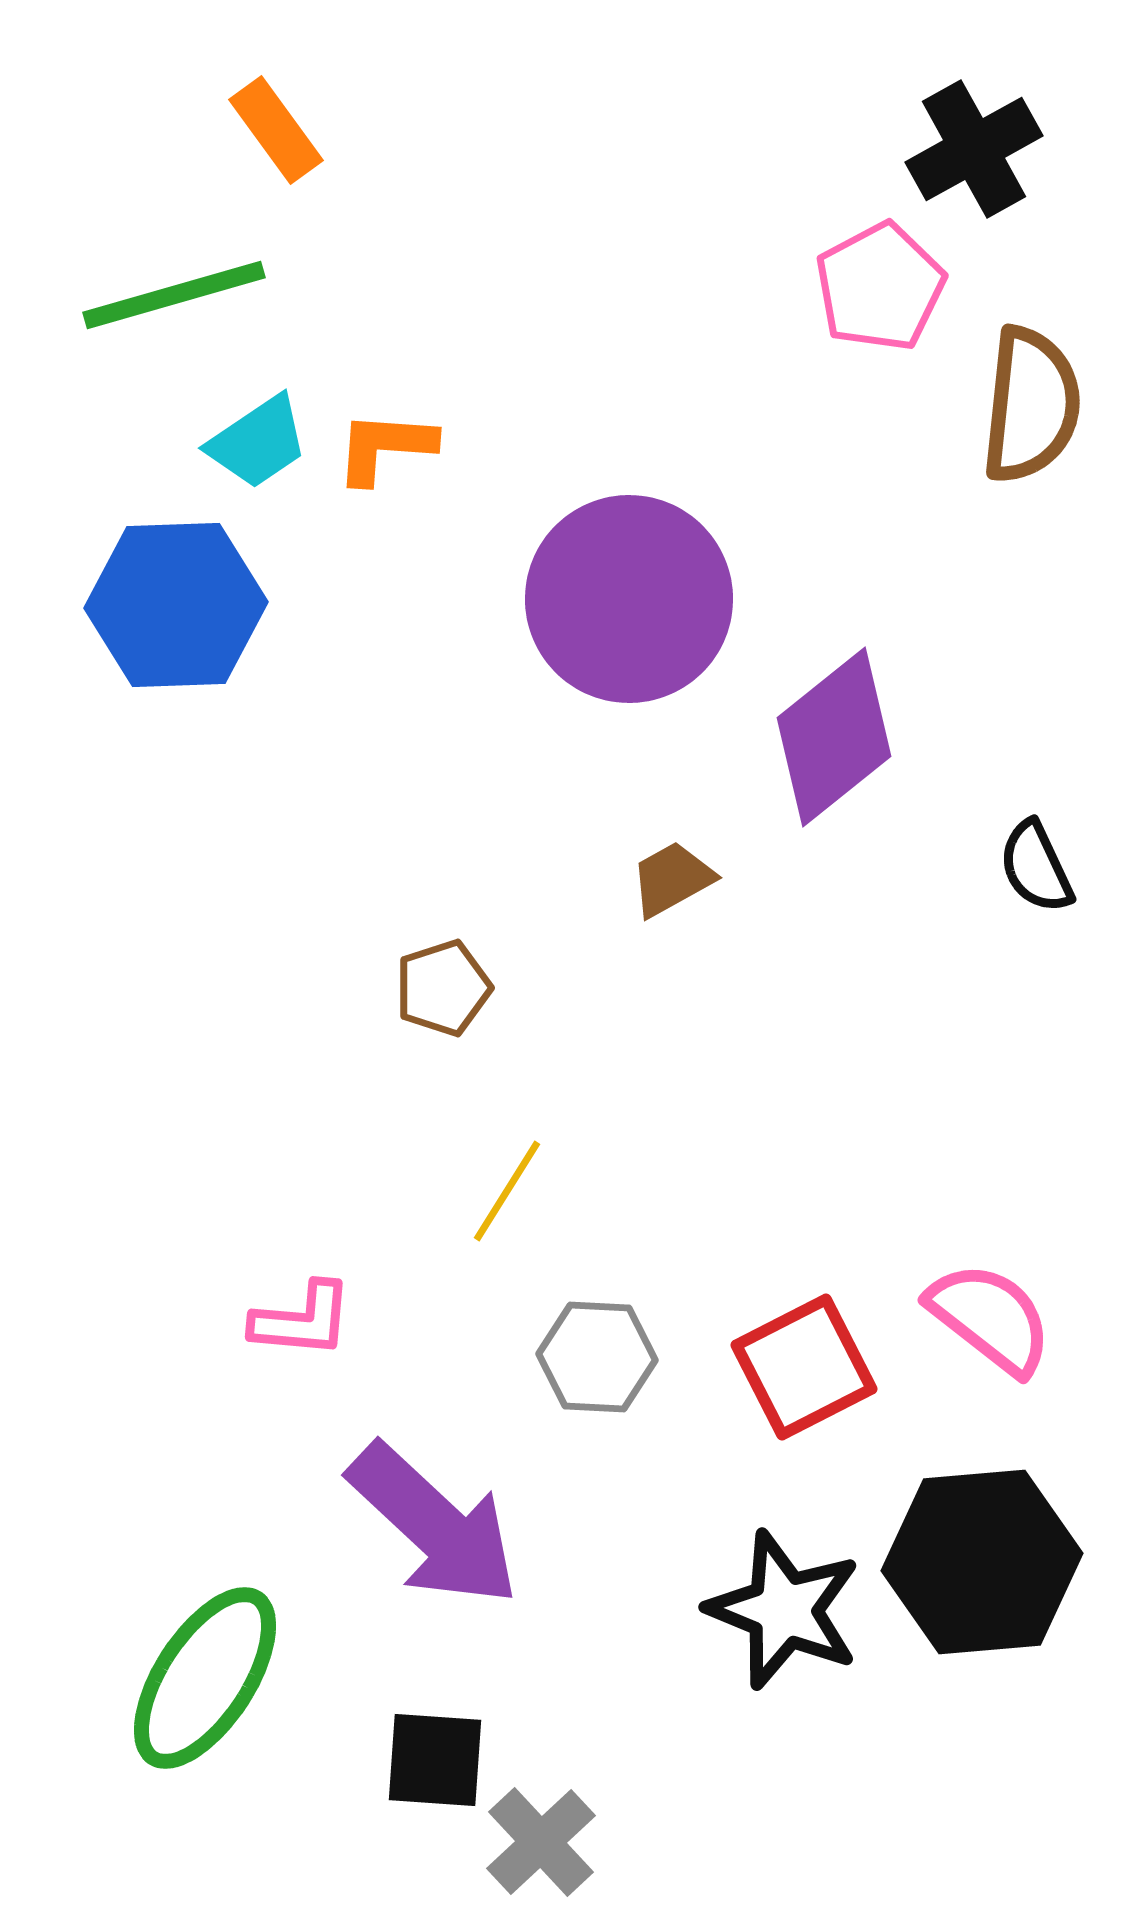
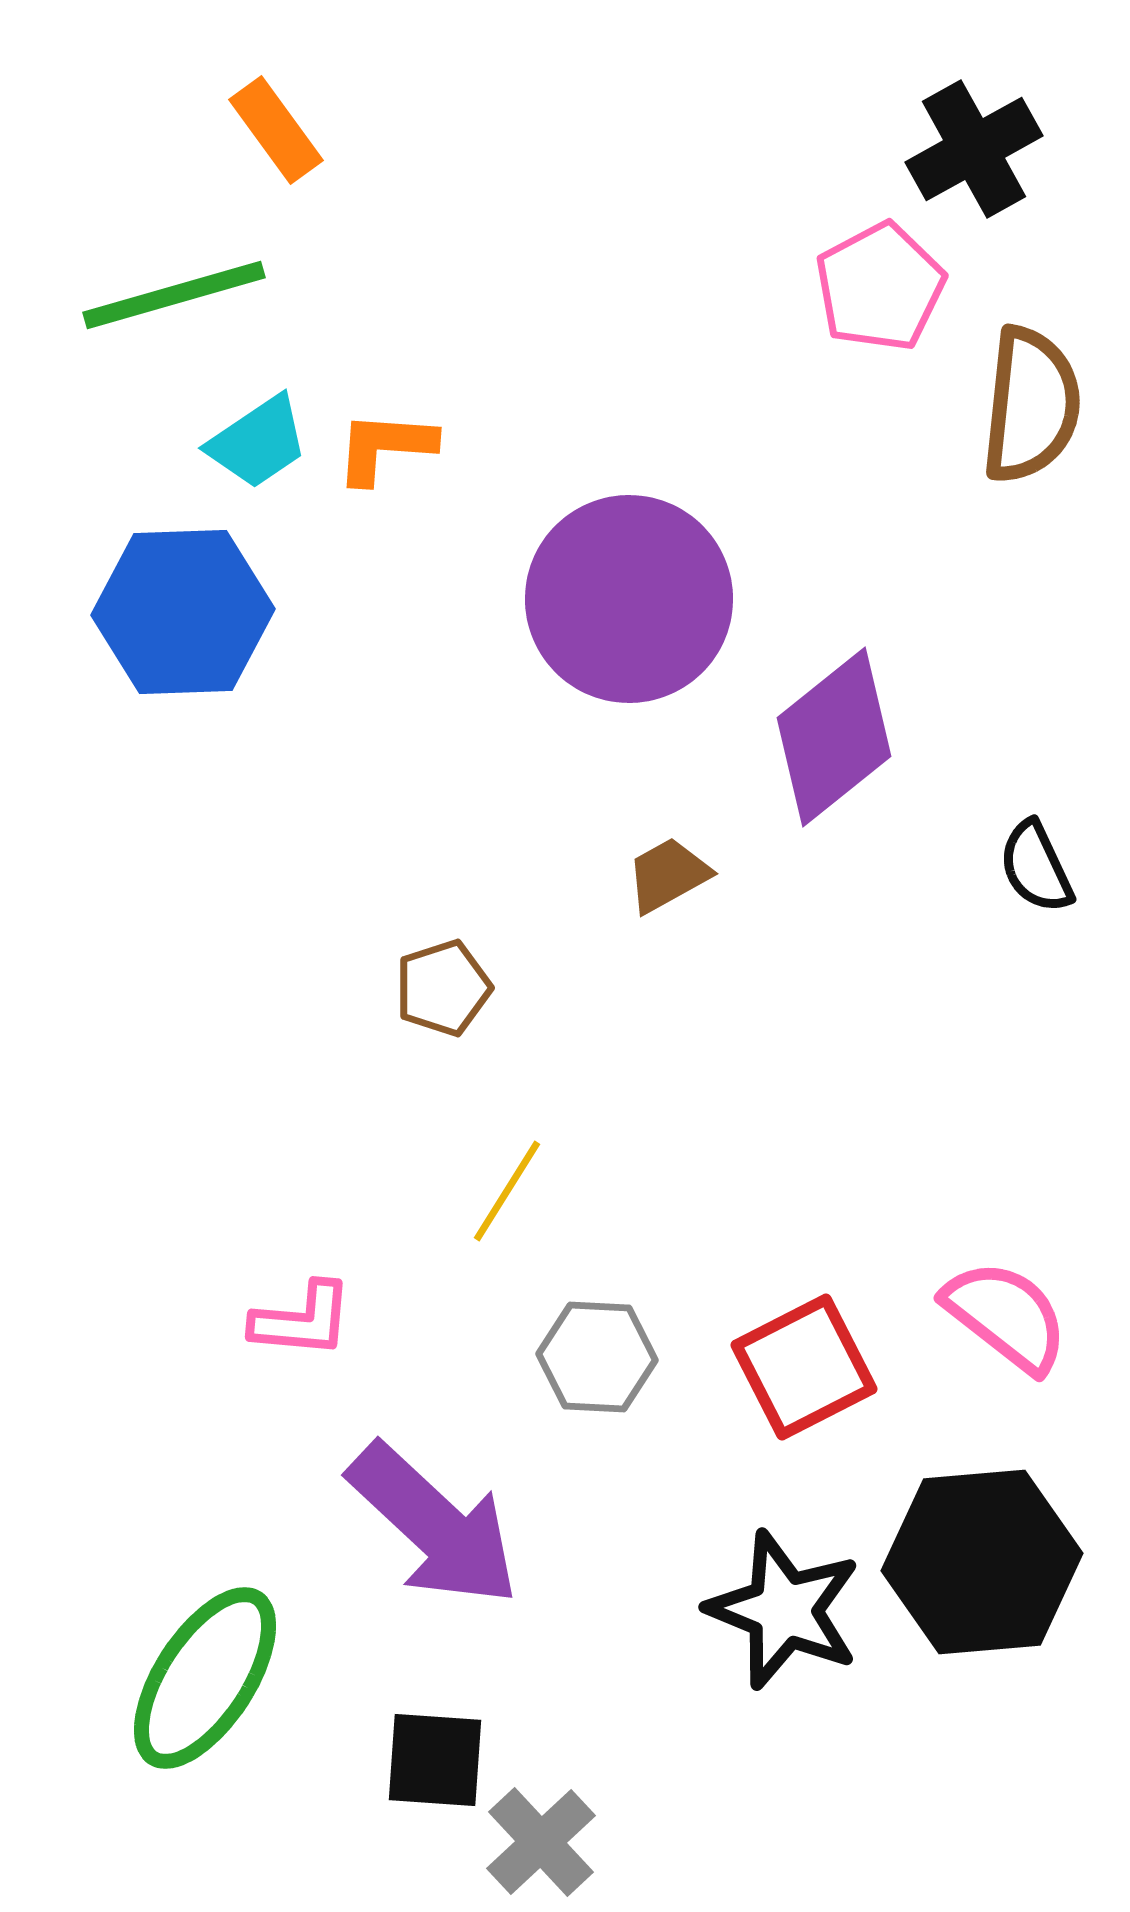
blue hexagon: moved 7 px right, 7 px down
brown trapezoid: moved 4 px left, 4 px up
pink semicircle: moved 16 px right, 2 px up
